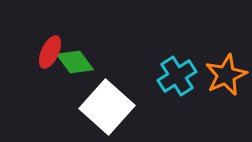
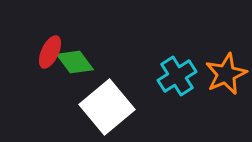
orange star: moved 1 px up
white square: rotated 8 degrees clockwise
